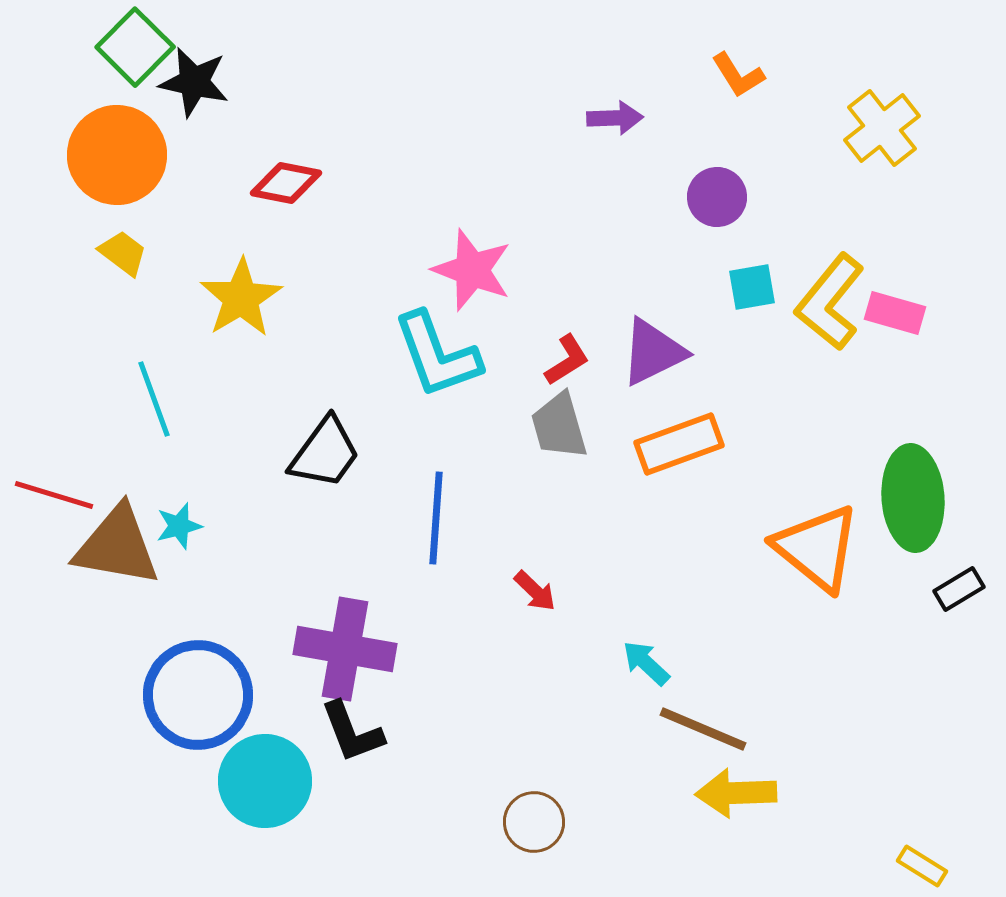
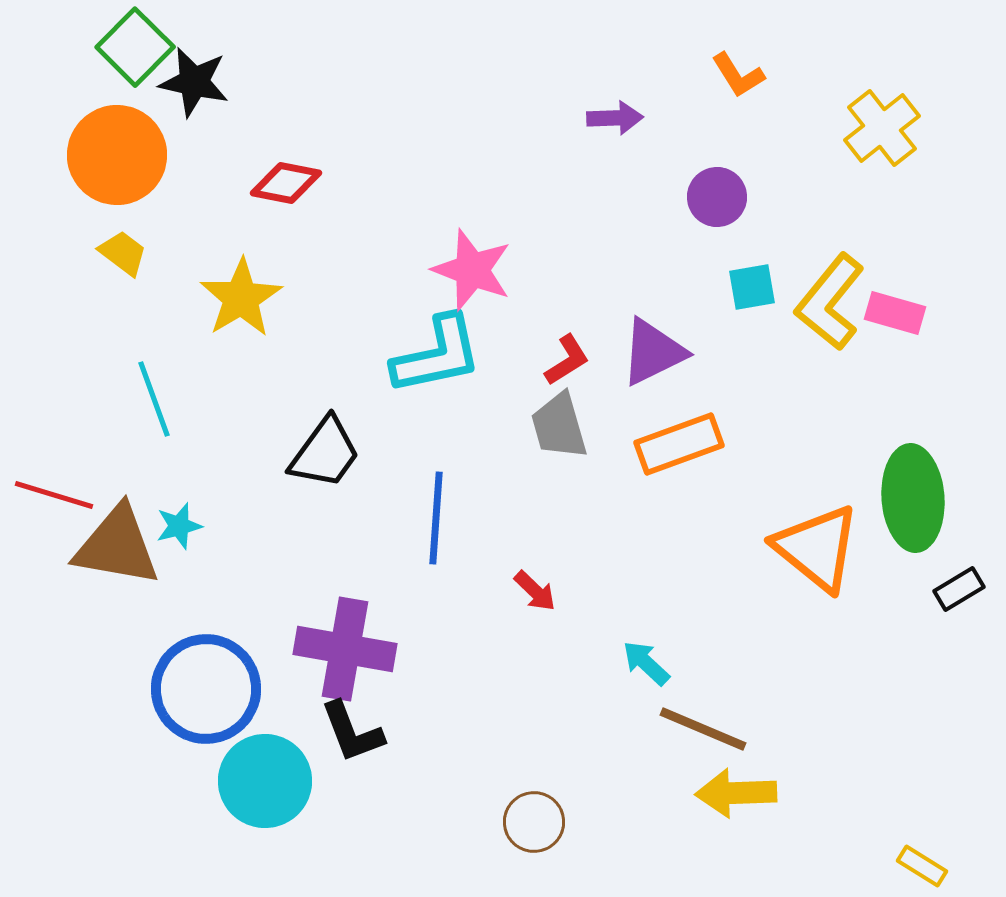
cyan L-shape: rotated 82 degrees counterclockwise
blue circle: moved 8 px right, 6 px up
